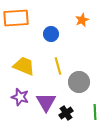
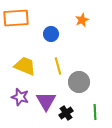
yellow trapezoid: moved 1 px right
purple triangle: moved 1 px up
